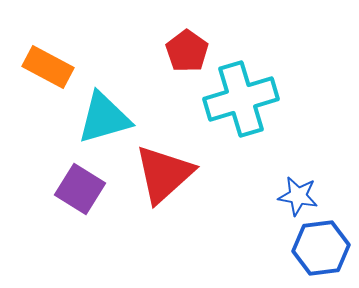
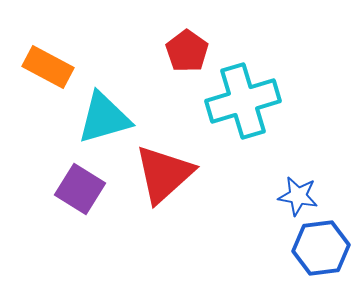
cyan cross: moved 2 px right, 2 px down
